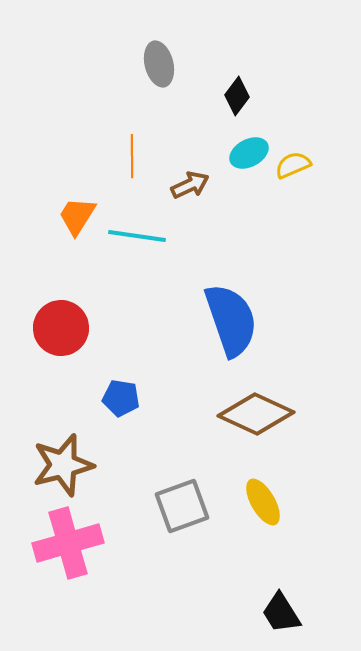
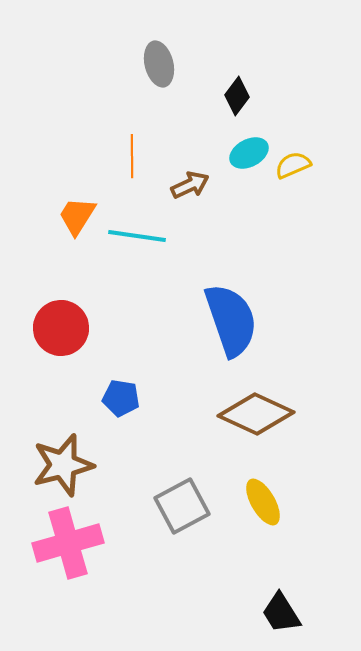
gray square: rotated 8 degrees counterclockwise
